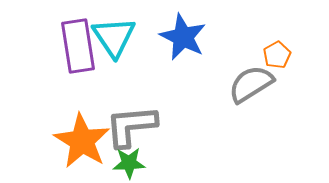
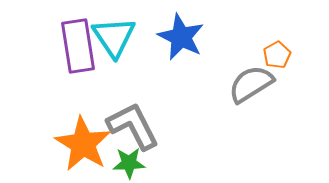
blue star: moved 2 px left
gray L-shape: moved 2 px right; rotated 68 degrees clockwise
orange star: moved 1 px right, 3 px down
